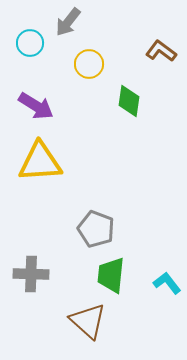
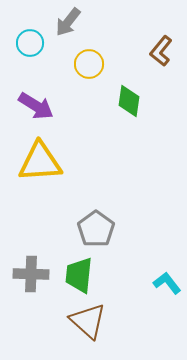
brown L-shape: rotated 88 degrees counterclockwise
gray pentagon: rotated 15 degrees clockwise
green trapezoid: moved 32 px left
